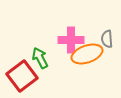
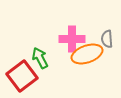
pink cross: moved 1 px right, 1 px up
